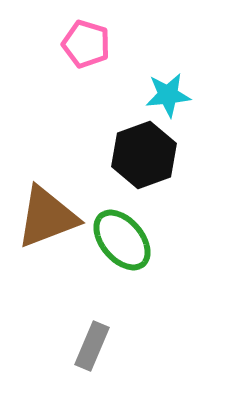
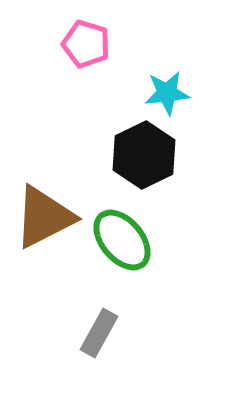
cyan star: moved 1 px left, 2 px up
black hexagon: rotated 6 degrees counterclockwise
brown triangle: moved 3 px left; rotated 6 degrees counterclockwise
gray rectangle: moved 7 px right, 13 px up; rotated 6 degrees clockwise
